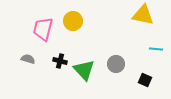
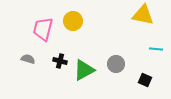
green triangle: rotated 45 degrees clockwise
